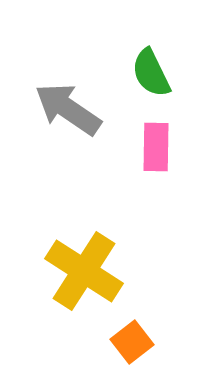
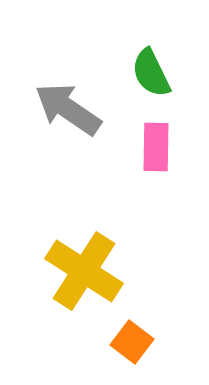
orange square: rotated 15 degrees counterclockwise
